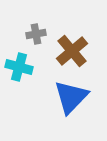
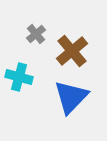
gray cross: rotated 30 degrees counterclockwise
cyan cross: moved 10 px down
